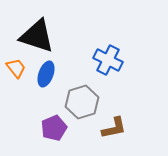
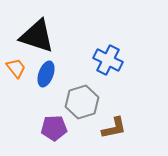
purple pentagon: rotated 20 degrees clockwise
